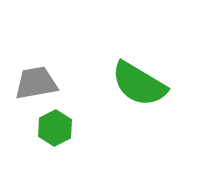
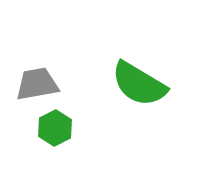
gray trapezoid: moved 1 px right, 1 px down
